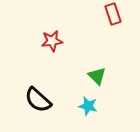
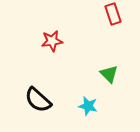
green triangle: moved 12 px right, 2 px up
